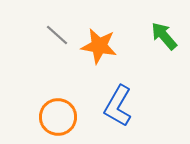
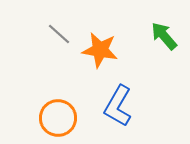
gray line: moved 2 px right, 1 px up
orange star: moved 1 px right, 4 px down
orange circle: moved 1 px down
